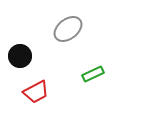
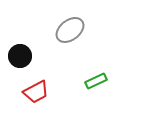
gray ellipse: moved 2 px right, 1 px down
green rectangle: moved 3 px right, 7 px down
